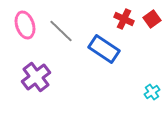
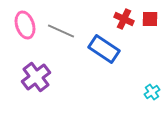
red square: moved 2 px left; rotated 36 degrees clockwise
gray line: rotated 20 degrees counterclockwise
